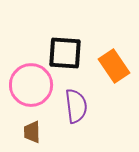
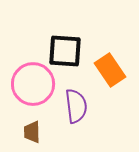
black square: moved 2 px up
orange rectangle: moved 4 px left, 4 px down
pink circle: moved 2 px right, 1 px up
